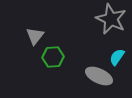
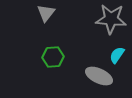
gray star: rotated 20 degrees counterclockwise
gray triangle: moved 11 px right, 23 px up
cyan semicircle: moved 2 px up
